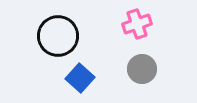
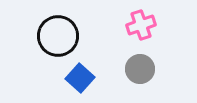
pink cross: moved 4 px right, 1 px down
gray circle: moved 2 px left
